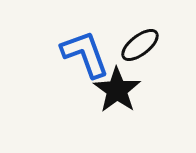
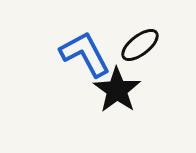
blue L-shape: rotated 8 degrees counterclockwise
